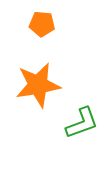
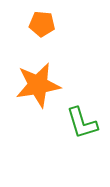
green L-shape: rotated 93 degrees clockwise
